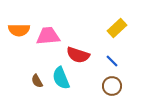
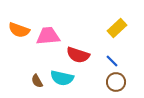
orange semicircle: rotated 20 degrees clockwise
cyan semicircle: moved 1 px right; rotated 55 degrees counterclockwise
brown circle: moved 4 px right, 4 px up
